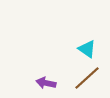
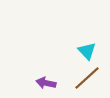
cyan triangle: moved 2 px down; rotated 12 degrees clockwise
